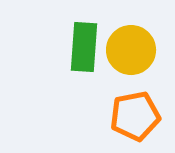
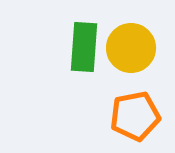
yellow circle: moved 2 px up
